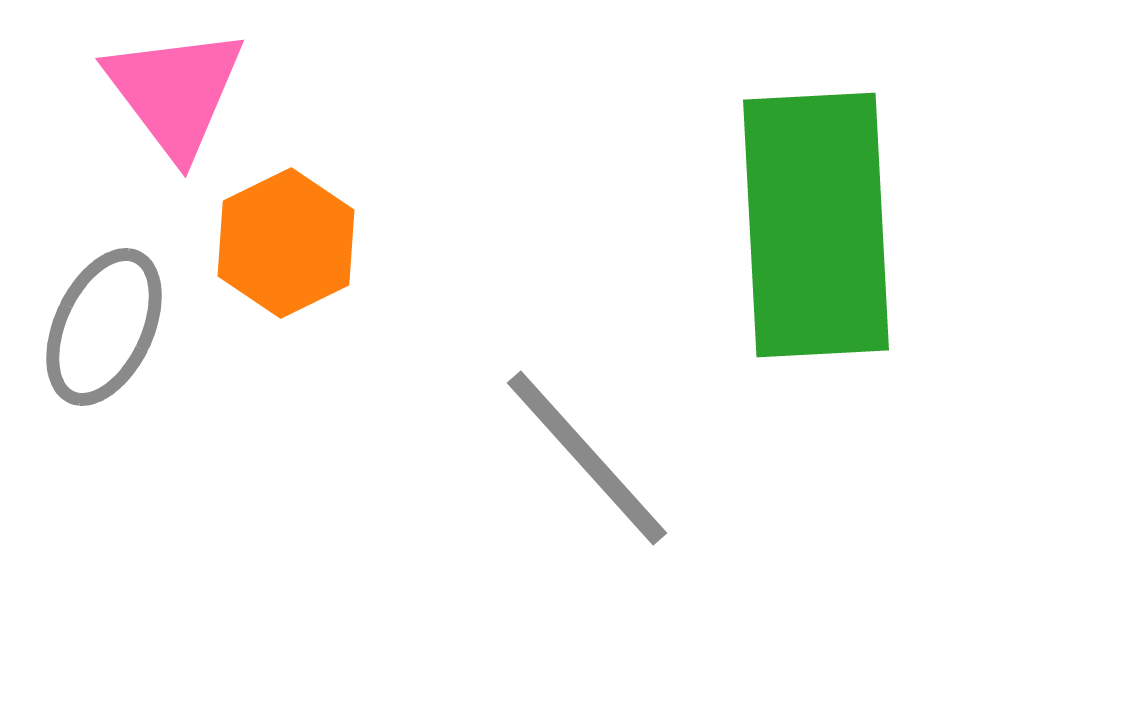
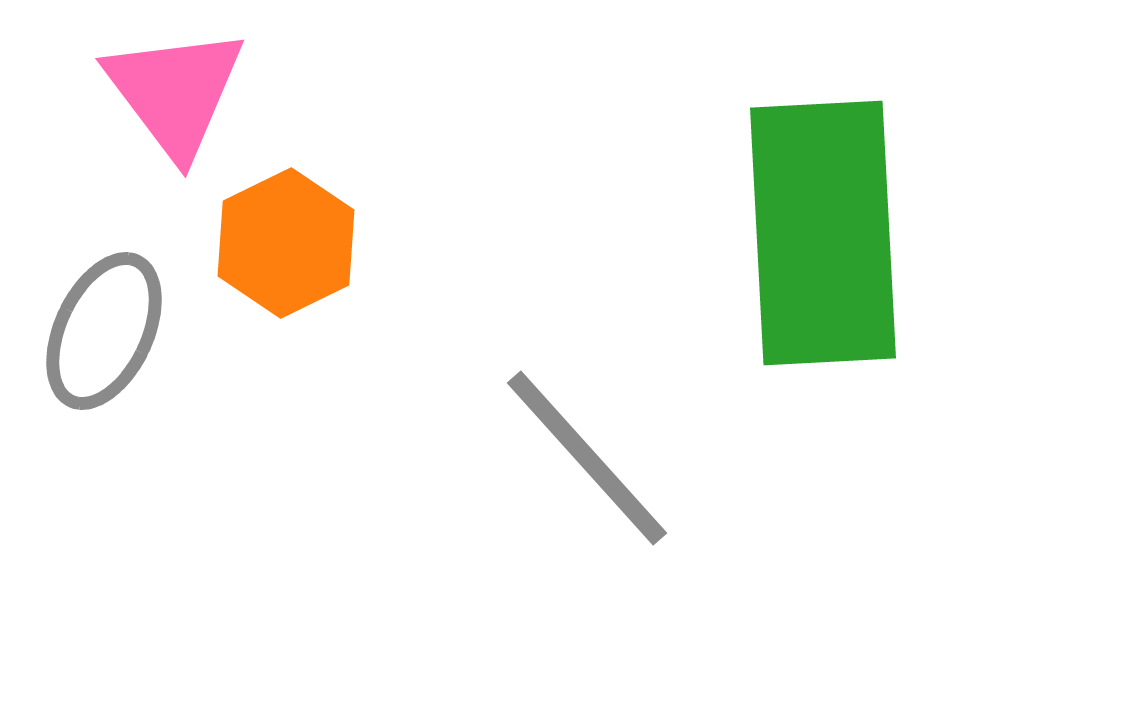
green rectangle: moved 7 px right, 8 px down
gray ellipse: moved 4 px down
